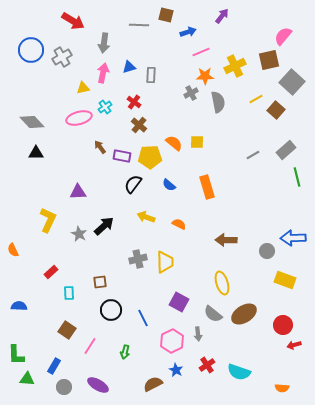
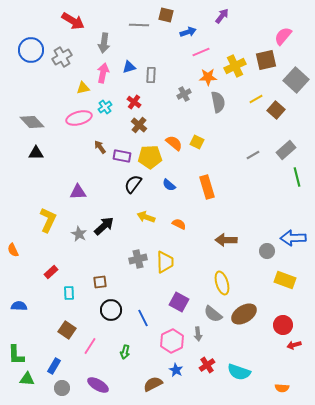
brown square at (269, 60): moved 3 px left
orange star at (205, 76): moved 3 px right, 1 px down
gray square at (292, 82): moved 4 px right, 2 px up
gray cross at (191, 93): moved 7 px left, 1 px down
yellow square at (197, 142): rotated 24 degrees clockwise
gray circle at (64, 387): moved 2 px left, 1 px down
